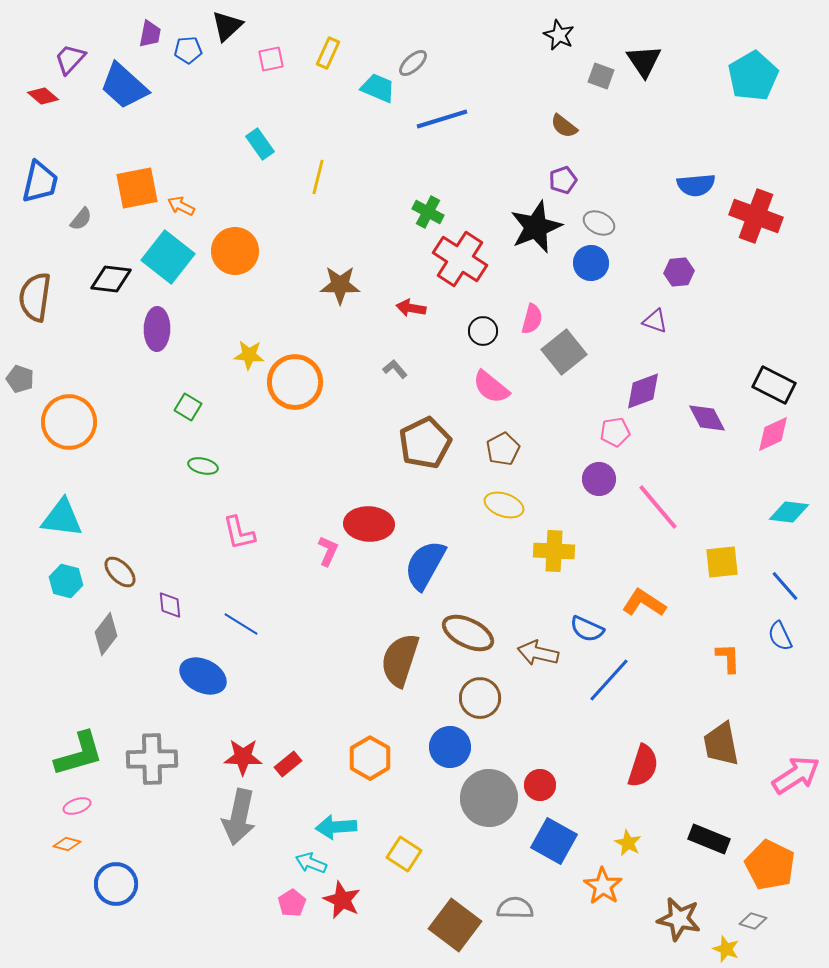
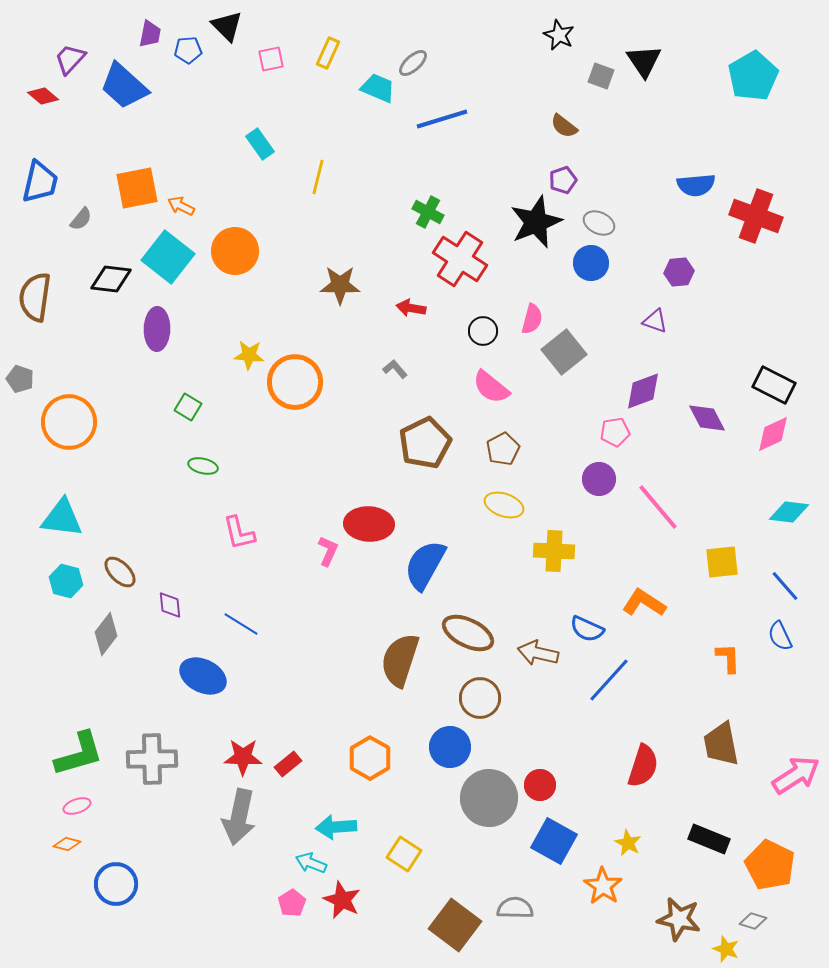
black triangle at (227, 26): rotated 32 degrees counterclockwise
black star at (536, 227): moved 5 px up
